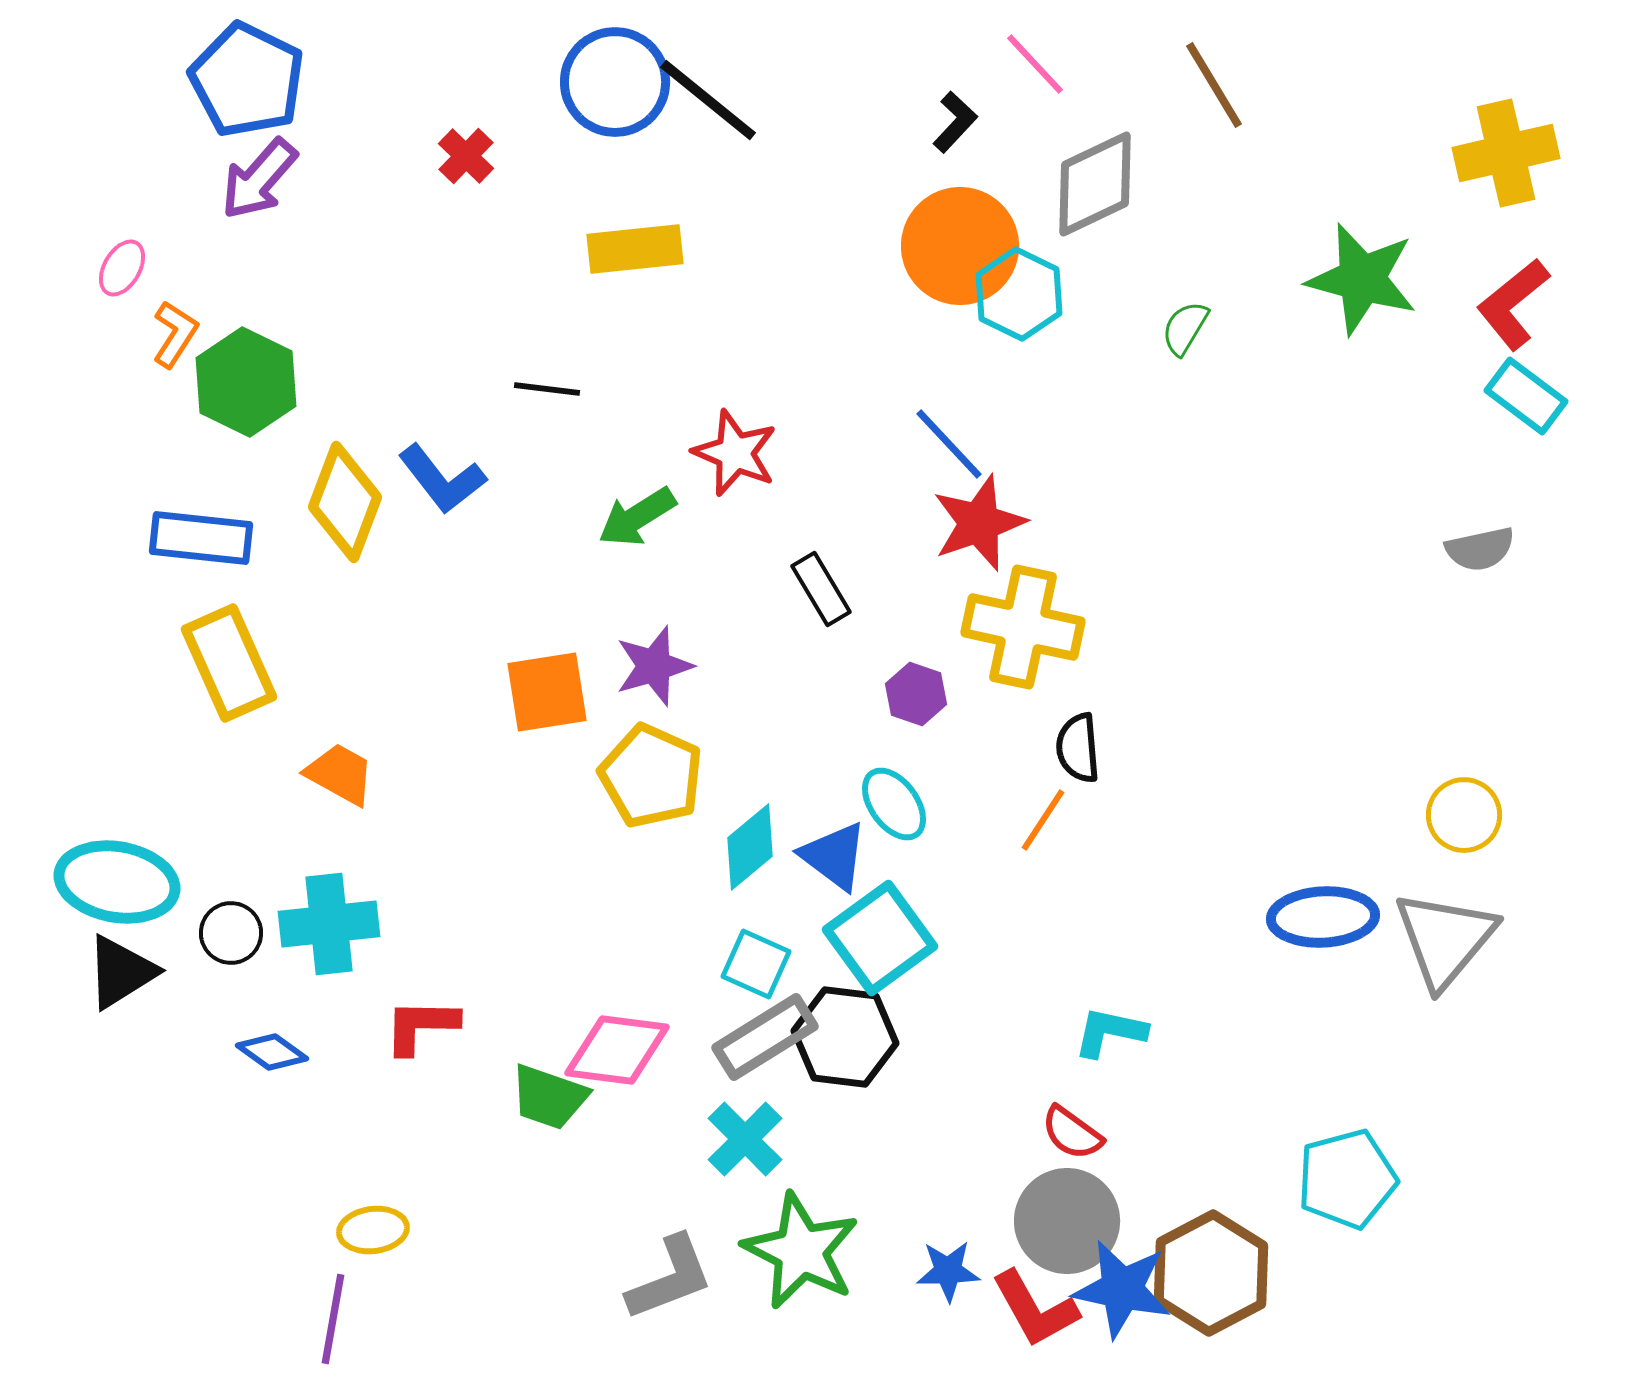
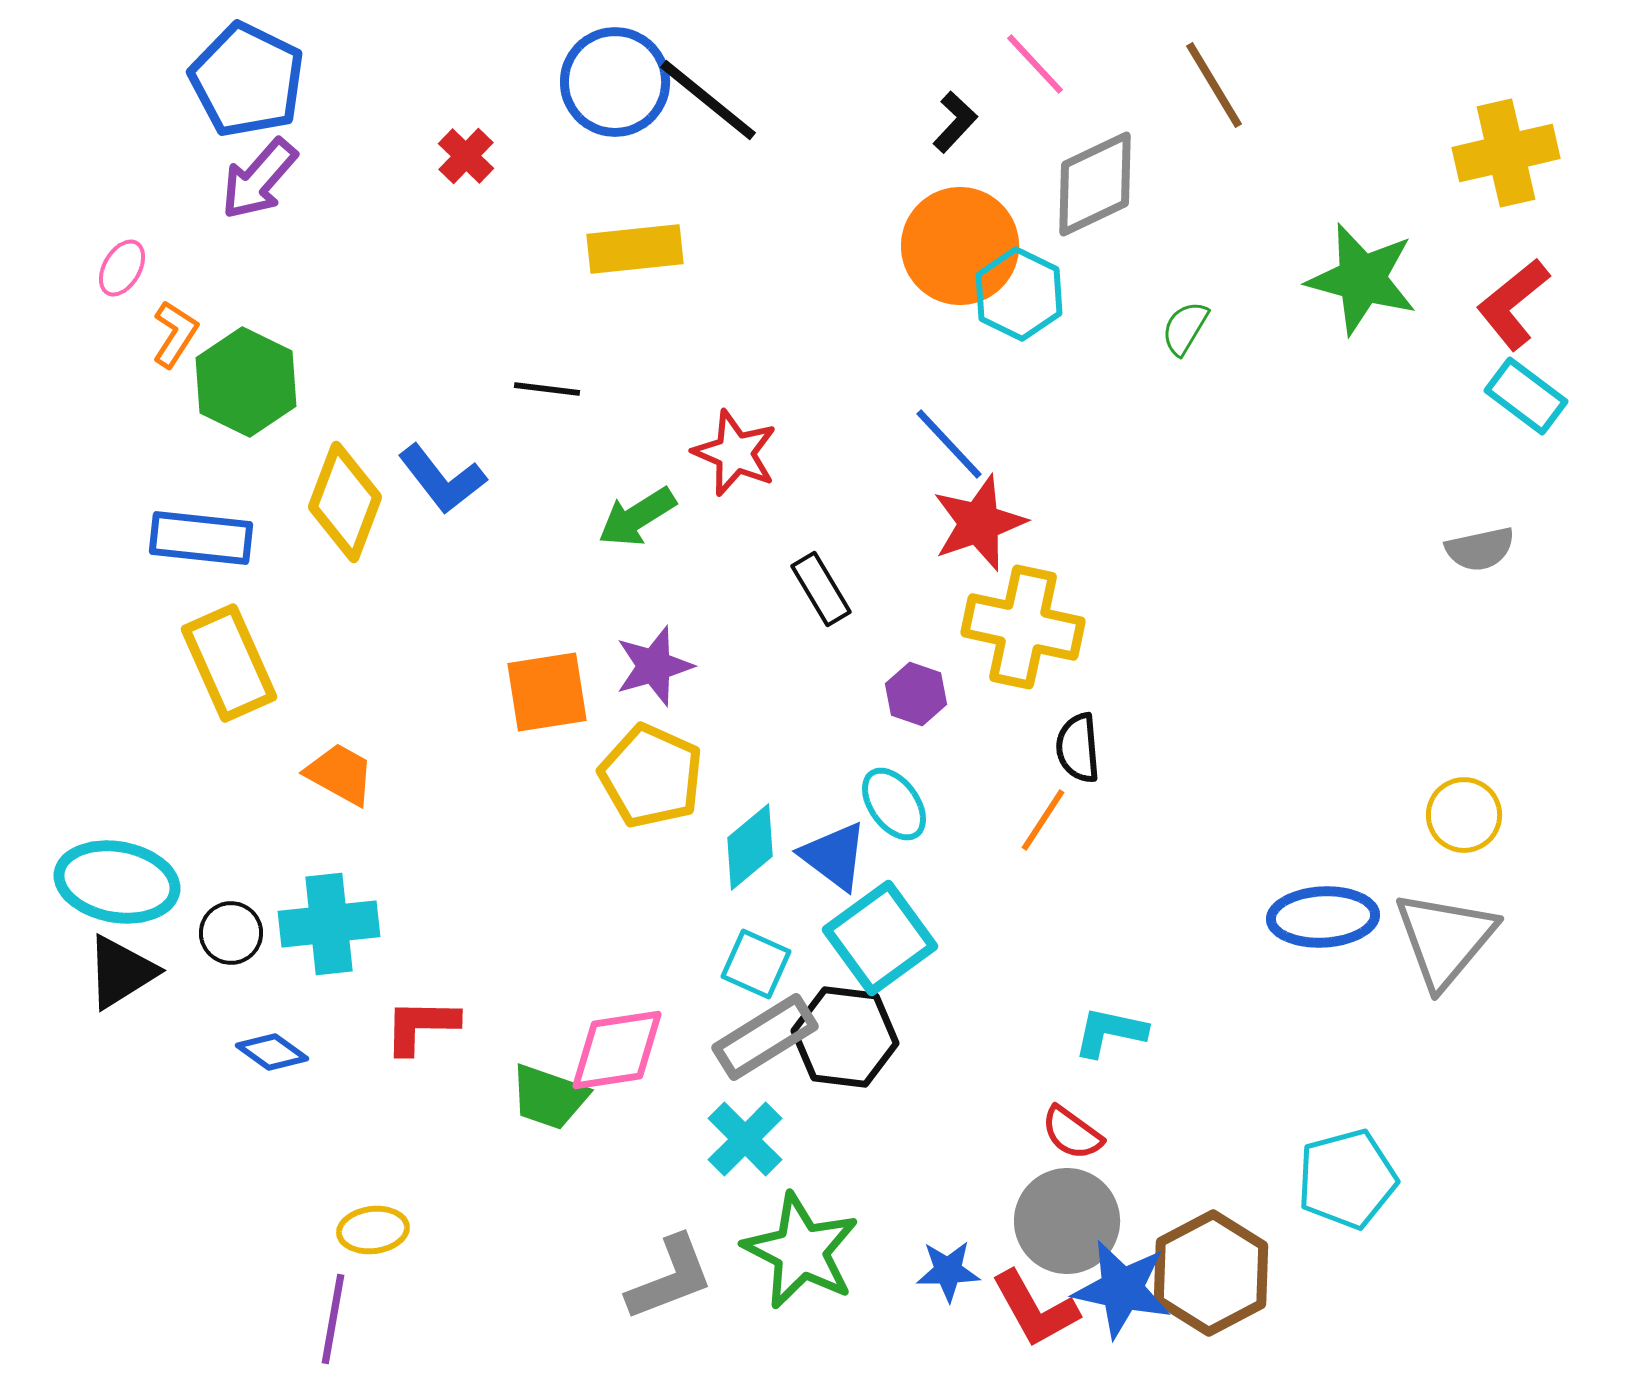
pink diamond at (617, 1050): rotated 16 degrees counterclockwise
